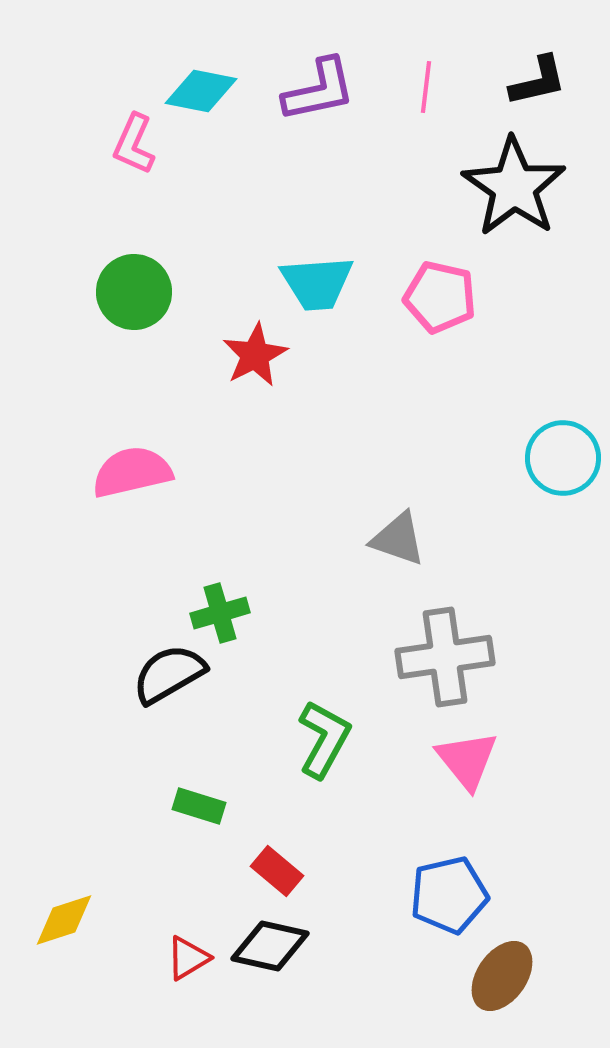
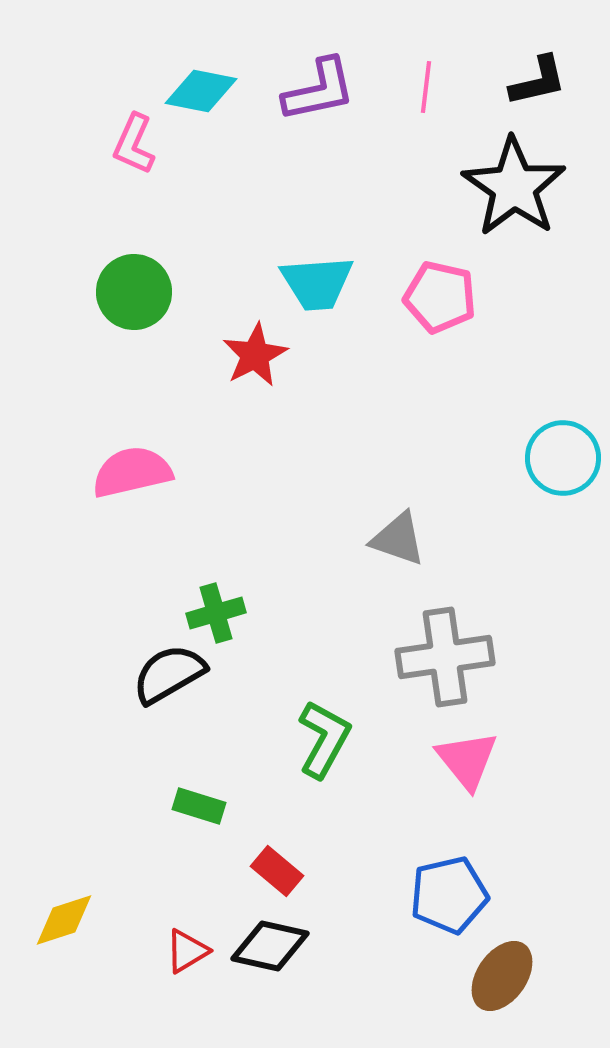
green cross: moved 4 px left
red triangle: moved 1 px left, 7 px up
